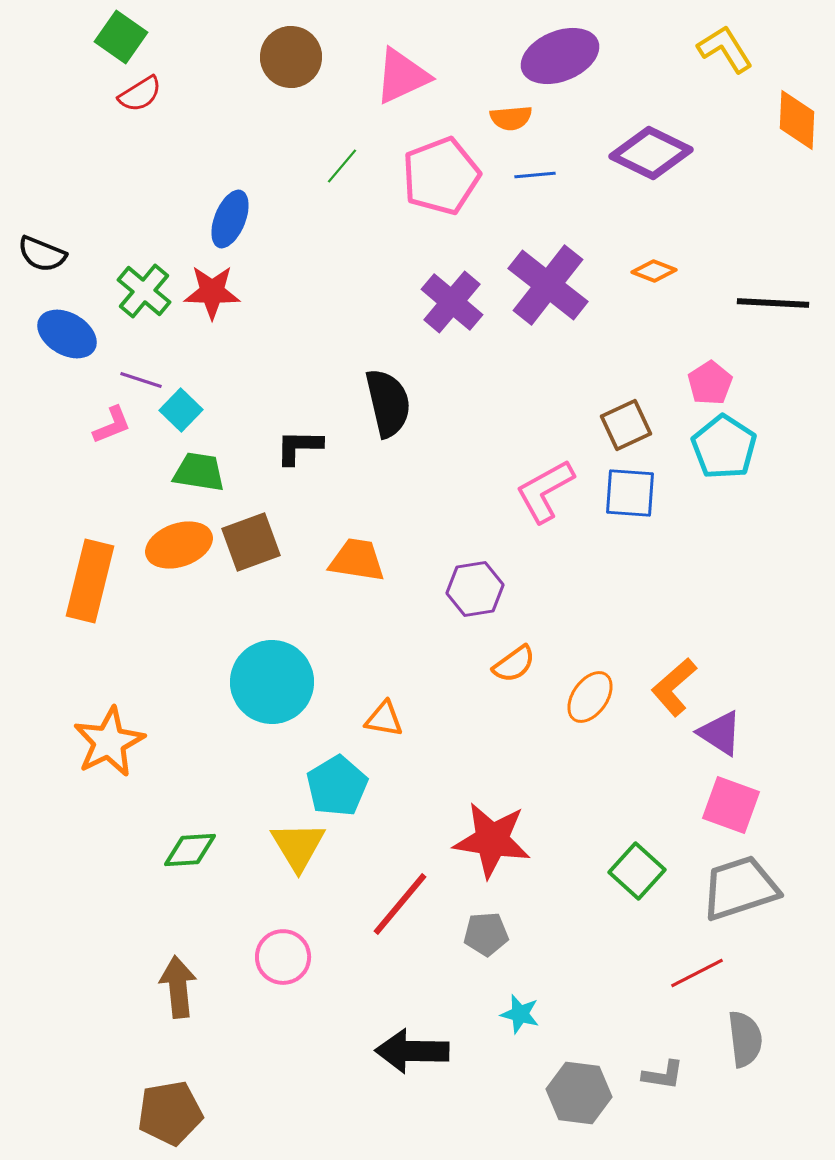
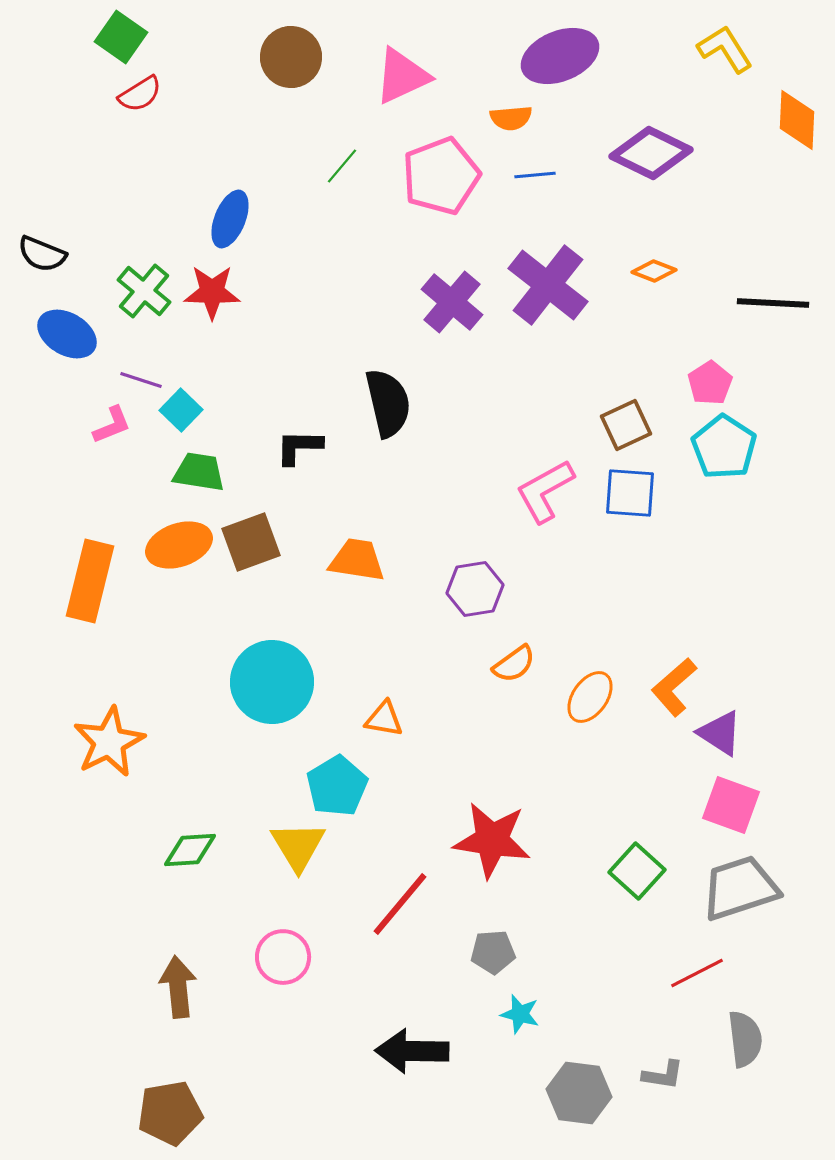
gray pentagon at (486, 934): moved 7 px right, 18 px down
